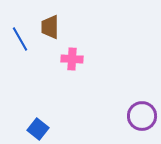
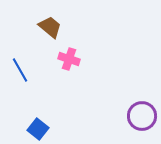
brown trapezoid: rotated 130 degrees clockwise
blue line: moved 31 px down
pink cross: moved 3 px left; rotated 15 degrees clockwise
